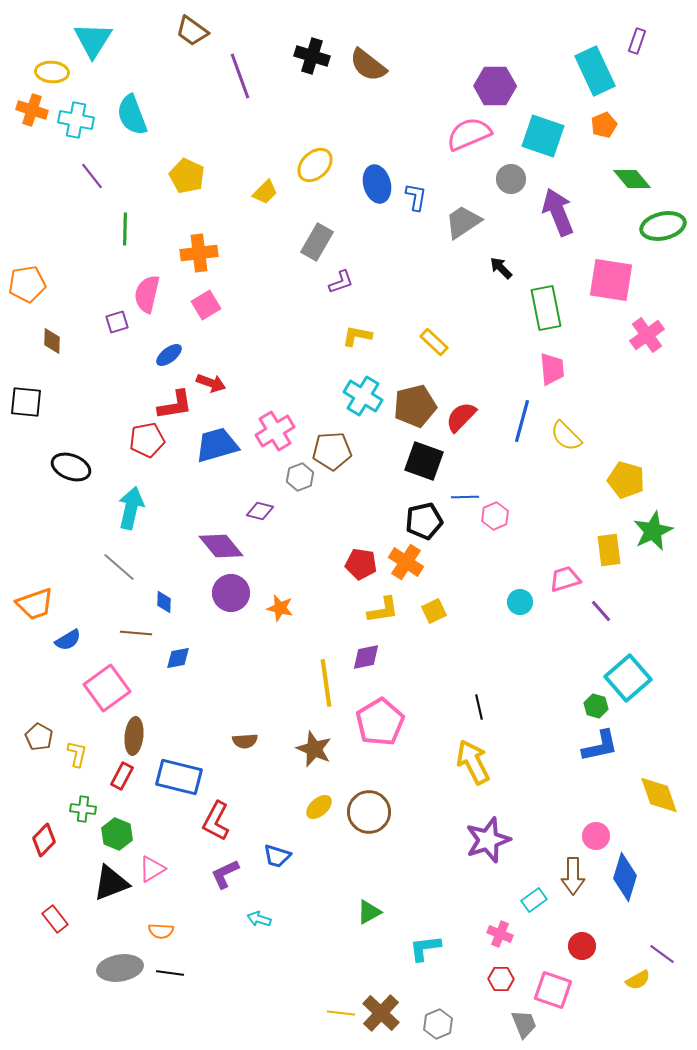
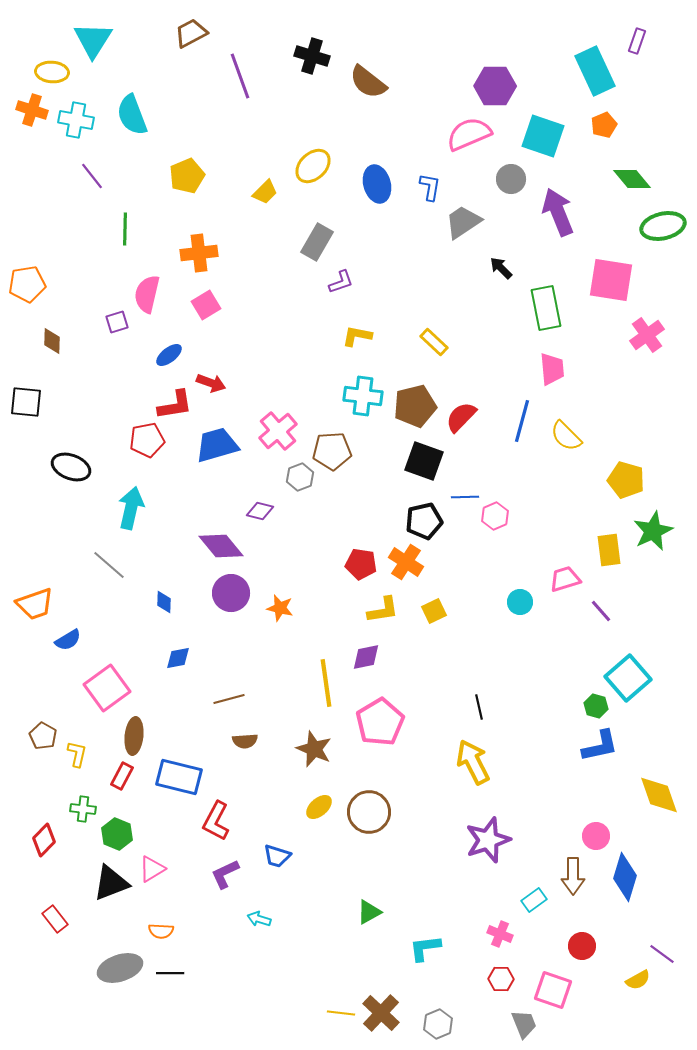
brown trapezoid at (192, 31): moved 1 px left, 2 px down; rotated 116 degrees clockwise
brown semicircle at (368, 65): moved 17 px down
yellow ellipse at (315, 165): moved 2 px left, 1 px down
yellow pentagon at (187, 176): rotated 24 degrees clockwise
blue L-shape at (416, 197): moved 14 px right, 10 px up
cyan cross at (363, 396): rotated 24 degrees counterclockwise
pink cross at (275, 431): moved 3 px right; rotated 9 degrees counterclockwise
gray line at (119, 567): moved 10 px left, 2 px up
brown line at (136, 633): moved 93 px right, 66 px down; rotated 20 degrees counterclockwise
brown pentagon at (39, 737): moved 4 px right, 1 px up
gray ellipse at (120, 968): rotated 9 degrees counterclockwise
black line at (170, 973): rotated 8 degrees counterclockwise
